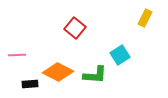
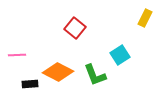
green L-shape: rotated 65 degrees clockwise
